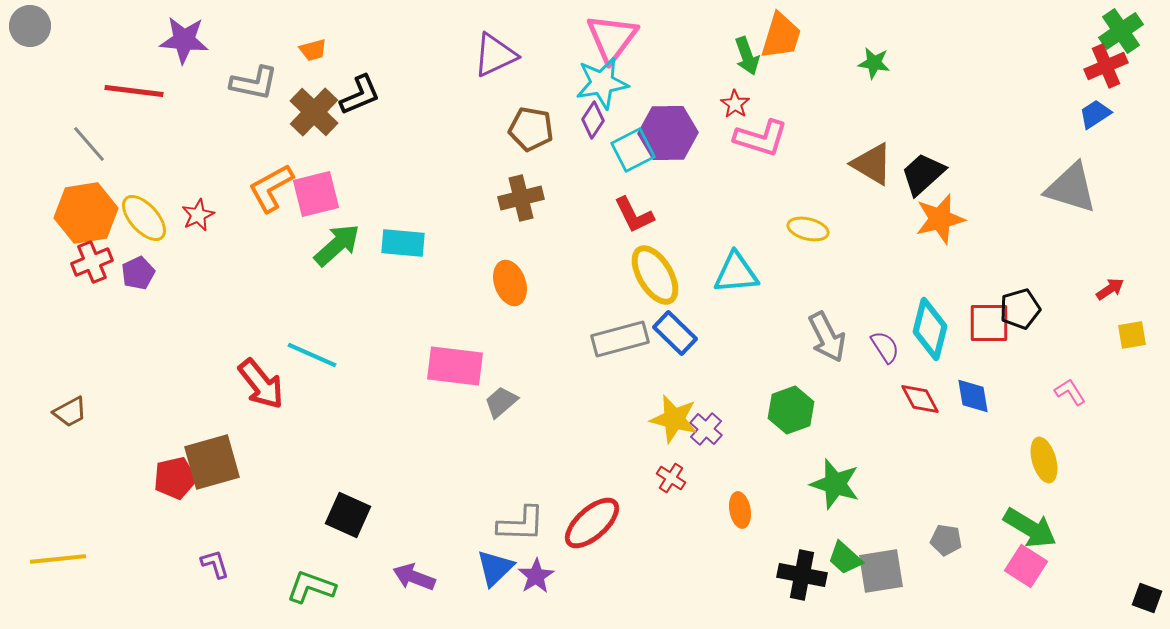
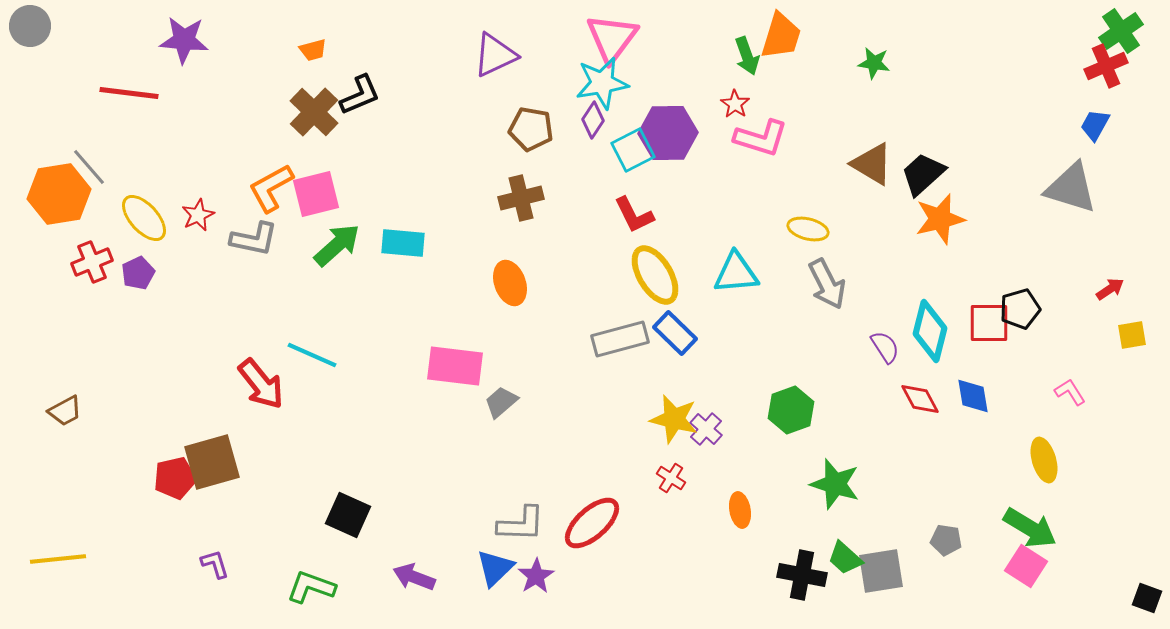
gray L-shape at (254, 83): moved 156 px down
red line at (134, 91): moved 5 px left, 2 px down
blue trapezoid at (1095, 114): moved 11 px down; rotated 28 degrees counterclockwise
gray line at (89, 144): moved 23 px down
orange hexagon at (86, 213): moved 27 px left, 19 px up
cyan diamond at (930, 329): moved 2 px down
gray arrow at (827, 337): moved 53 px up
brown trapezoid at (70, 412): moved 5 px left, 1 px up
